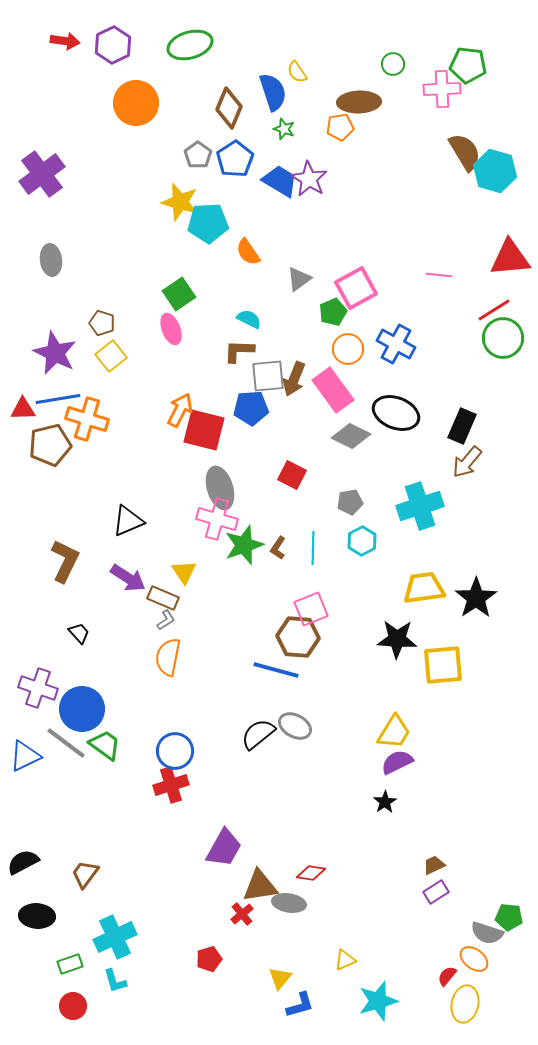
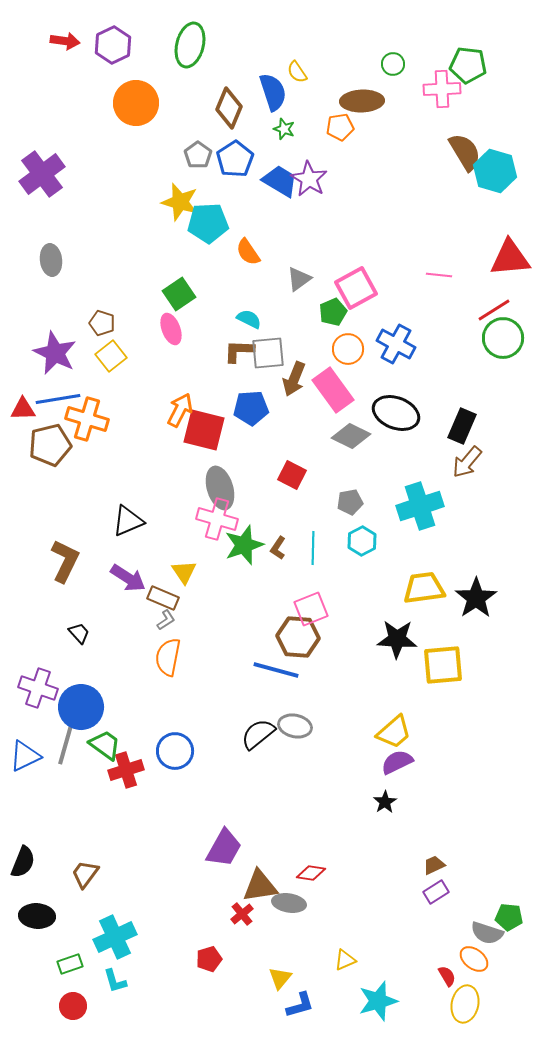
green ellipse at (190, 45): rotated 60 degrees counterclockwise
brown ellipse at (359, 102): moved 3 px right, 1 px up
gray square at (268, 376): moved 23 px up
blue circle at (82, 709): moved 1 px left, 2 px up
gray ellipse at (295, 726): rotated 16 degrees counterclockwise
yellow trapezoid at (394, 732): rotated 18 degrees clockwise
gray line at (66, 743): rotated 69 degrees clockwise
red cross at (171, 785): moved 45 px left, 15 px up
black semicircle at (23, 862): rotated 140 degrees clockwise
red semicircle at (447, 976): rotated 110 degrees clockwise
